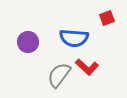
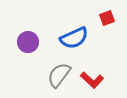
blue semicircle: rotated 28 degrees counterclockwise
red L-shape: moved 5 px right, 13 px down
